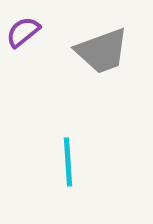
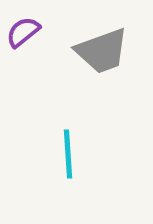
cyan line: moved 8 px up
